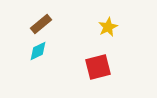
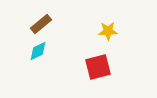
yellow star: moved 4 px down; rotated 24 degrees clockwise
